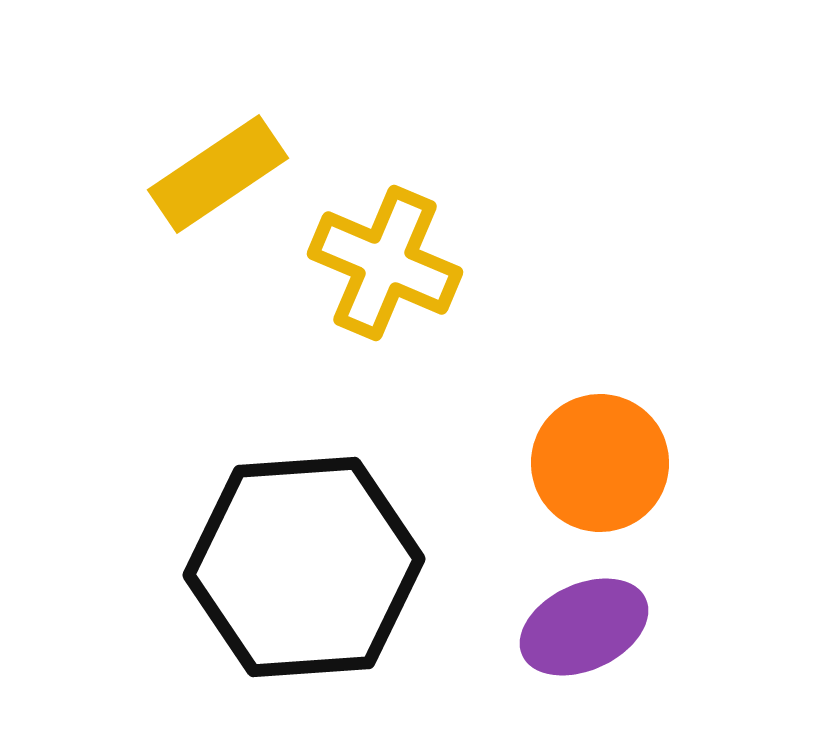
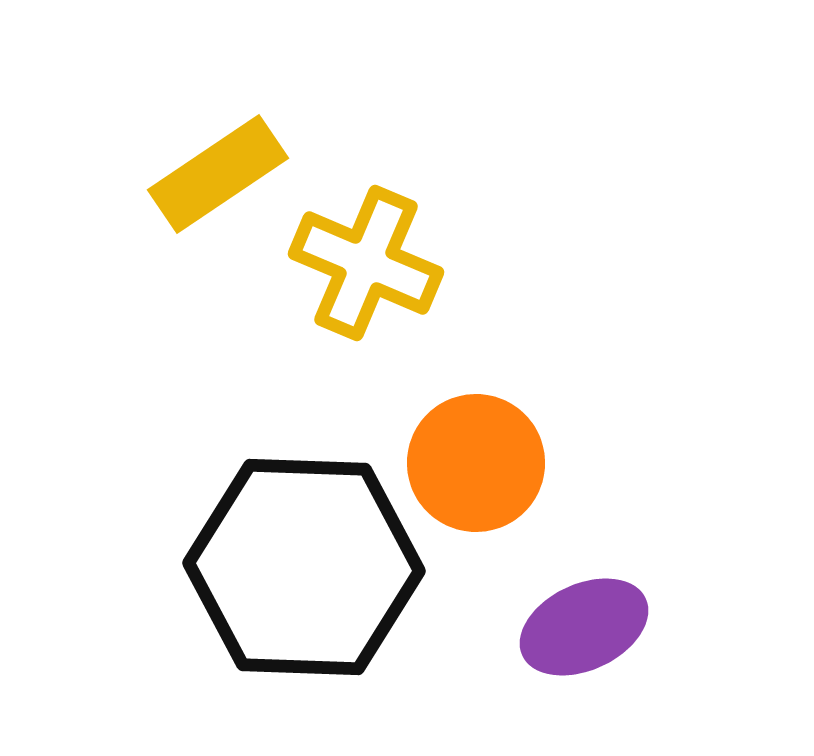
yellow cross: moved 19 px left
orange circle: moved 124 px left
black hexagon: rotated 6 degrees clockwise
